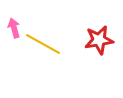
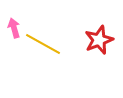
red star: rotated 12 degrees counterclockwise
